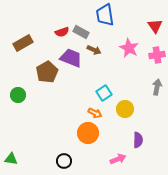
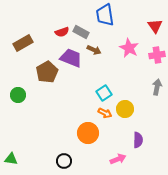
orange arrow: moved 10 px right
